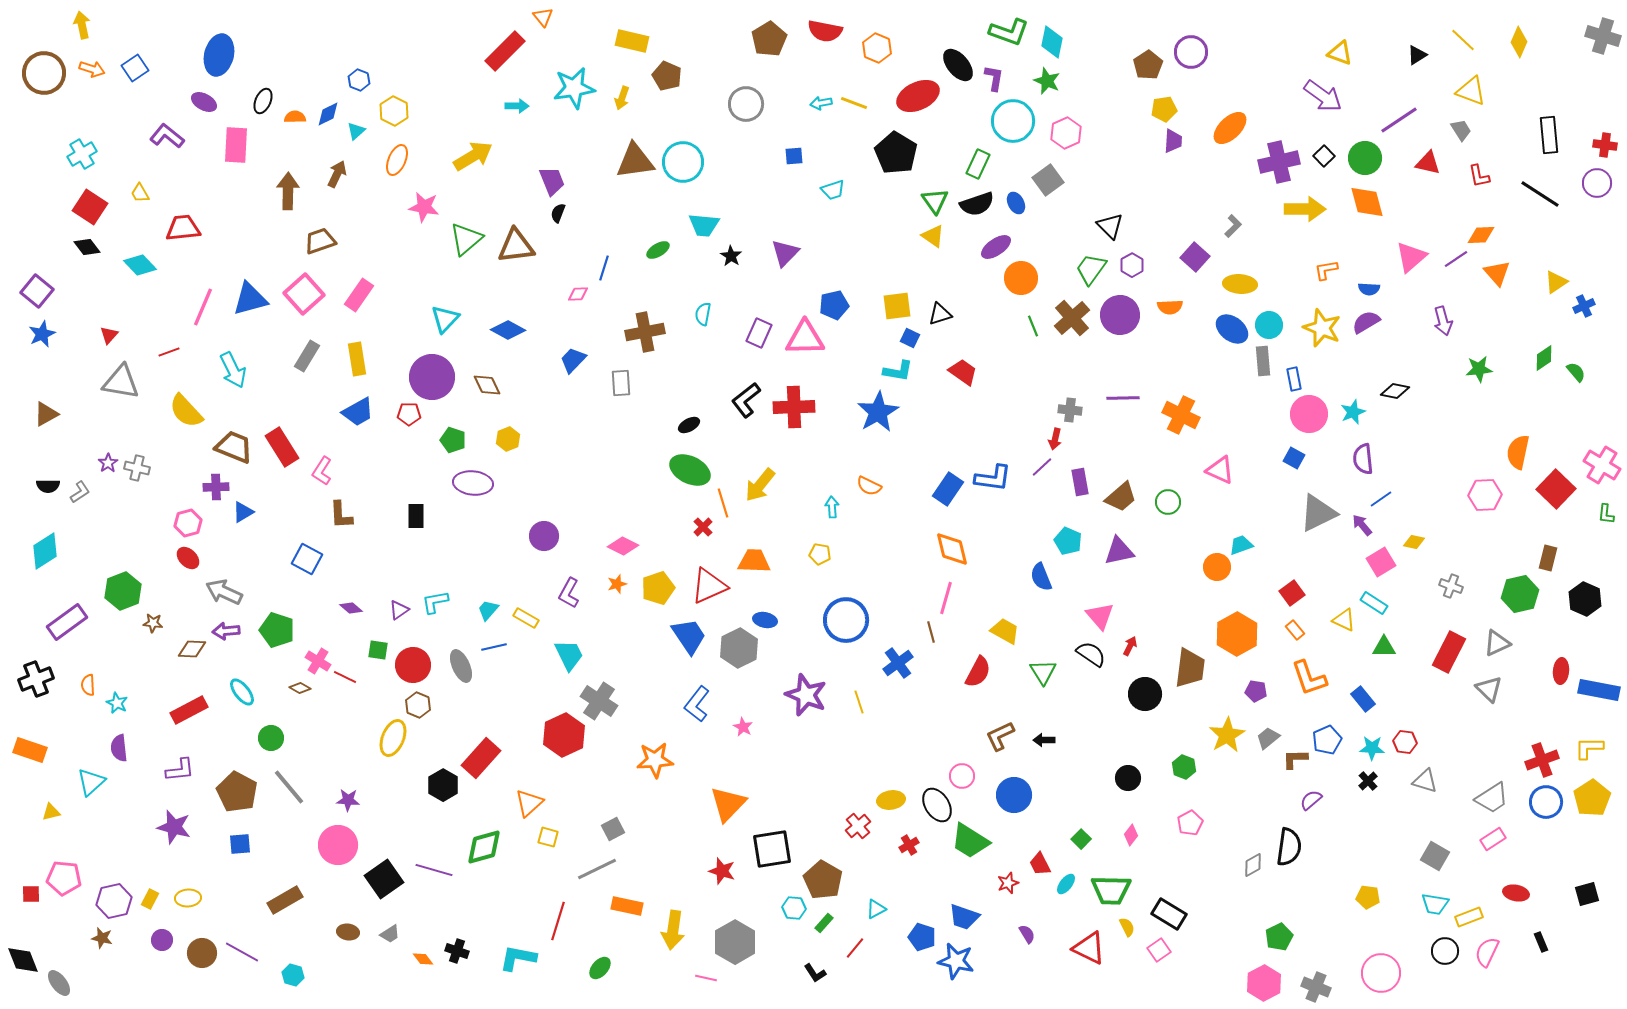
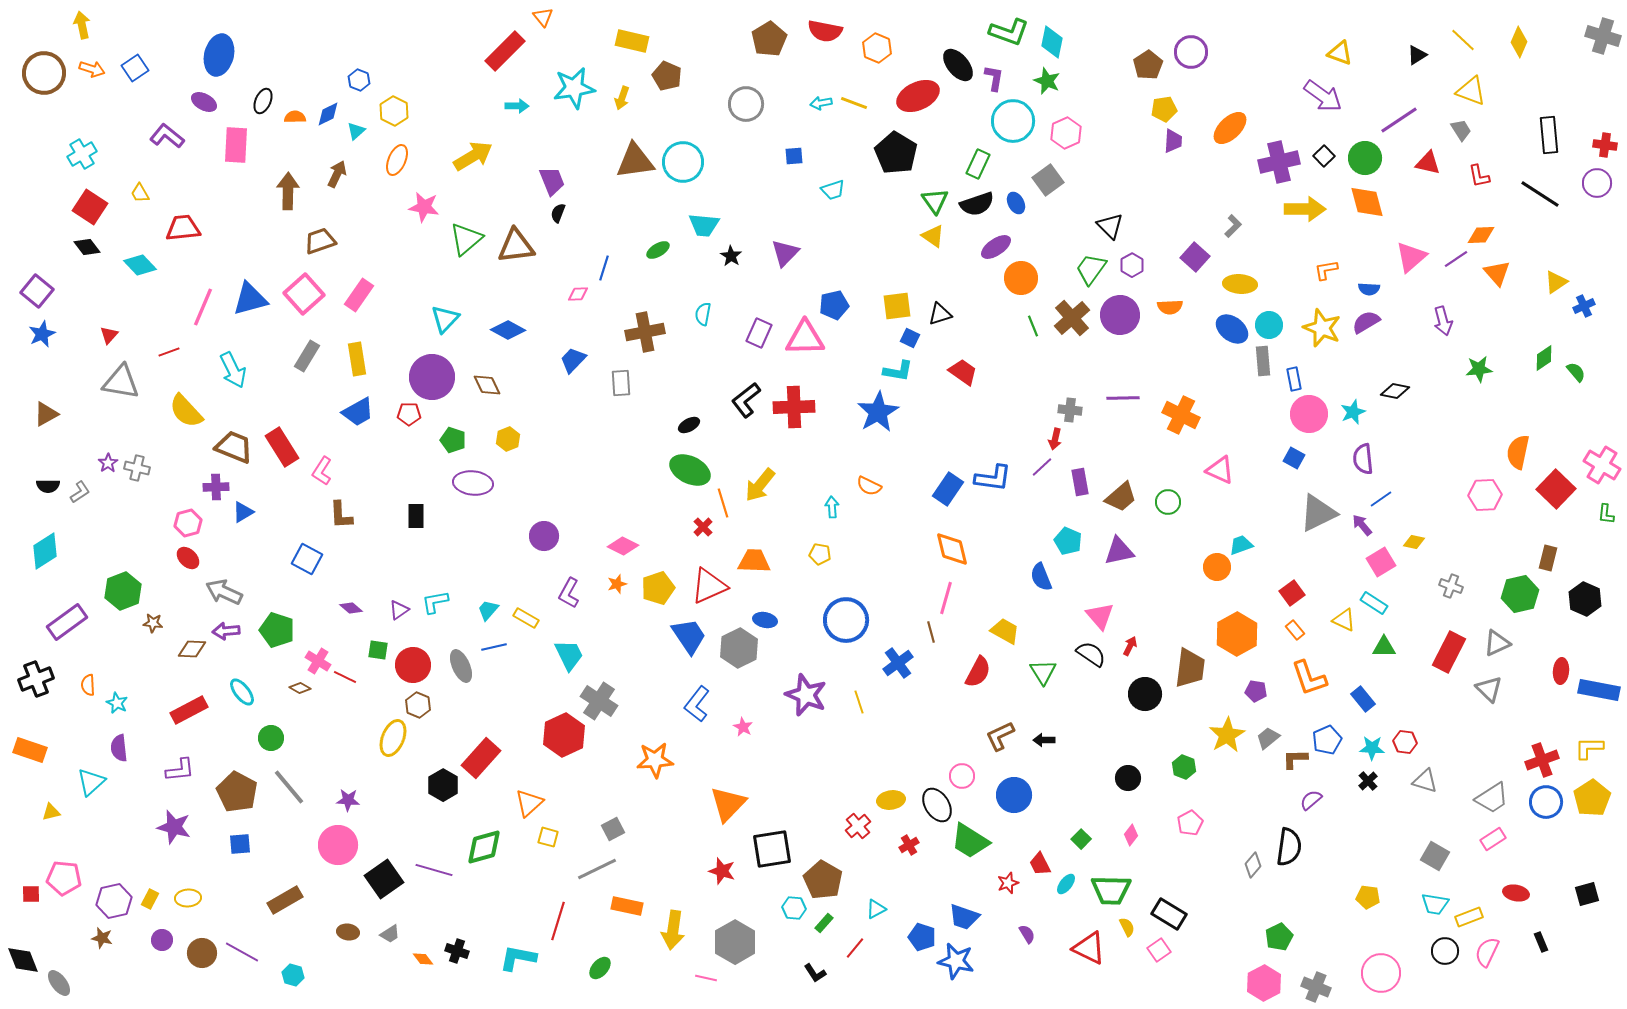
gray diamond at (1253, 865): rotated 20 degrees counterclockwise
